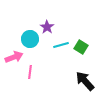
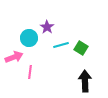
cyan circle: moved 1 px left, 1 px up
green square: moved 1 px down
black arrow: rotated 40 degrees clockwise
